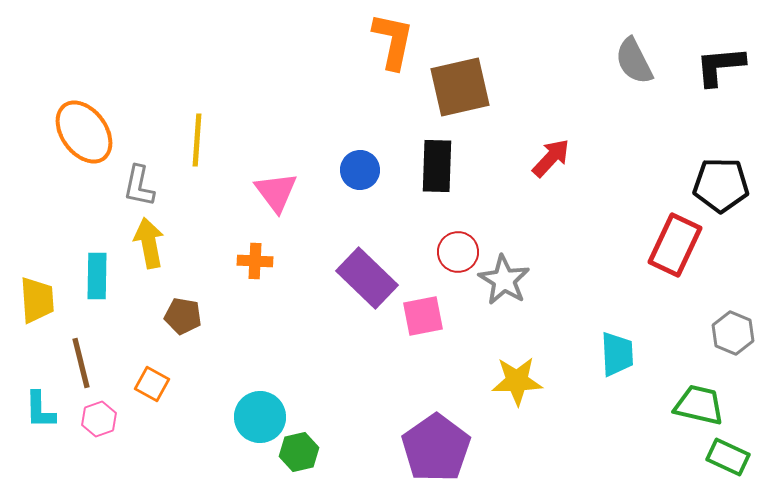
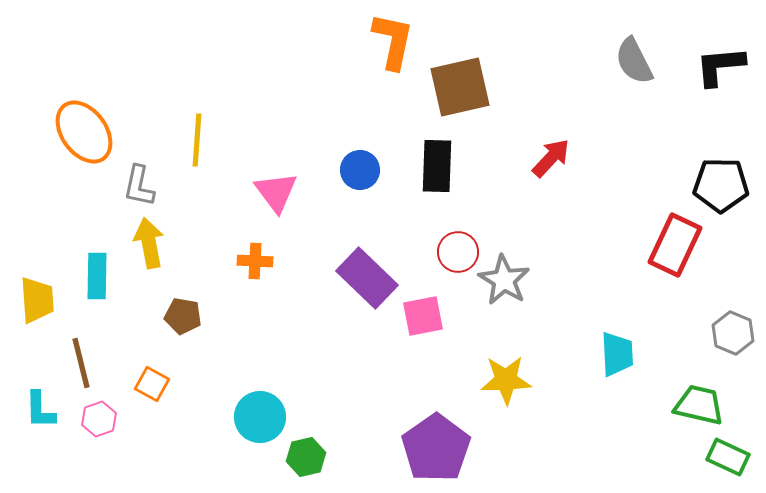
yellow star: moved 11 px left, 1 px up
green hexagon: moved 7 px right, 5 px down
